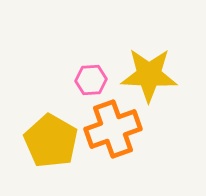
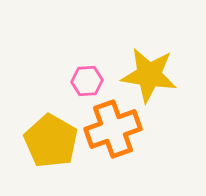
yellow star: rotated 6 degrees clockwise
pink hexagon: moved 4 px left, 1 px down
